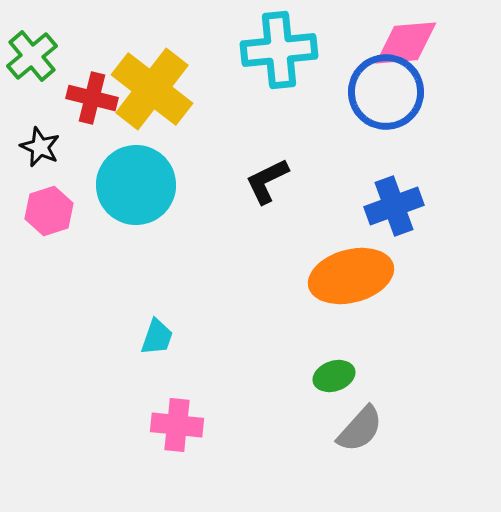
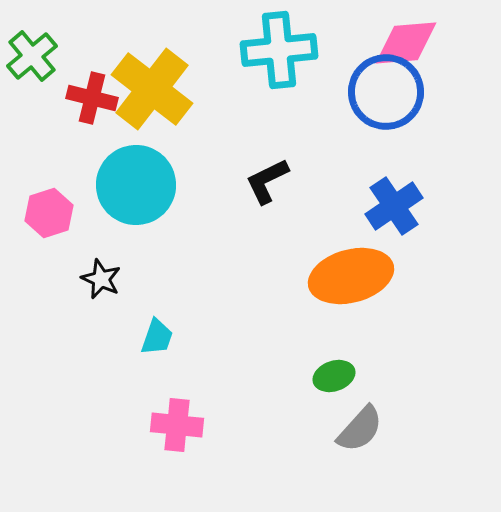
black star: moved 61 px right, 132 px down
blue cross: rotated 14 degrees counterclockwise
pink hexagon: moved 2 px down
